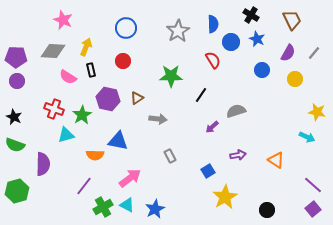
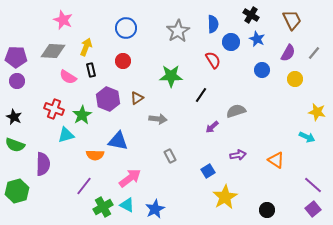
purple hexagon at (108, 99): rotated 10 degrees clockwise
